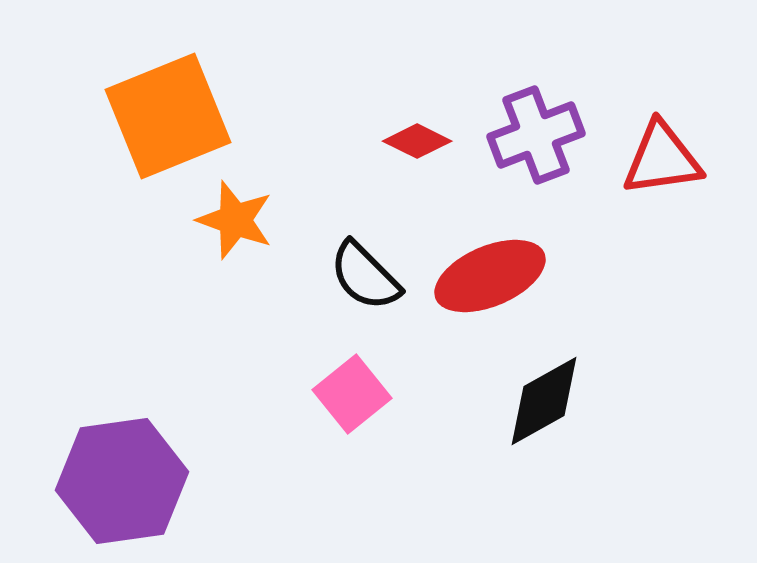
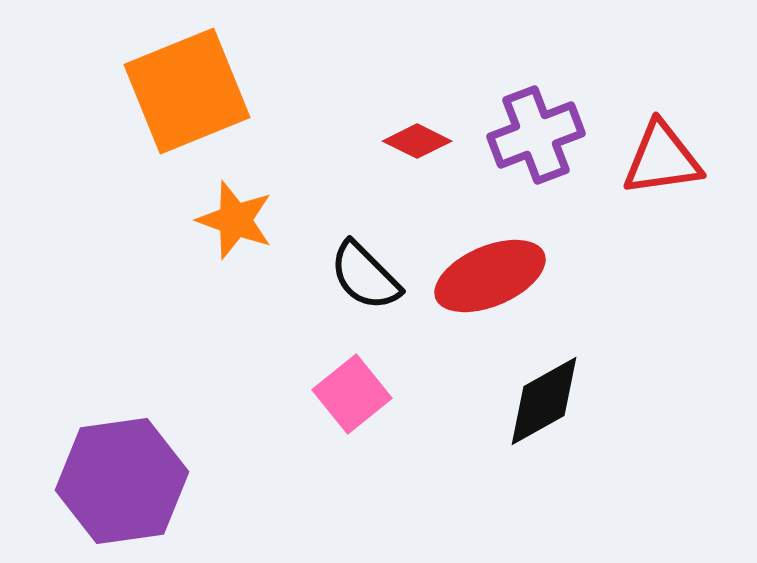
orange square: moved 19 px right, 25 px up
